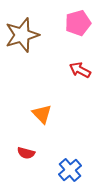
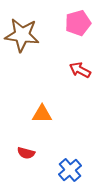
brown star: rotated 24 degrees clockwise
orange triangle: rotated 45 degrees counterclockwise
